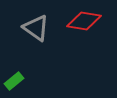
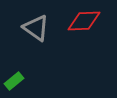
red diamond: rotated 12 degrees counterclockwise
